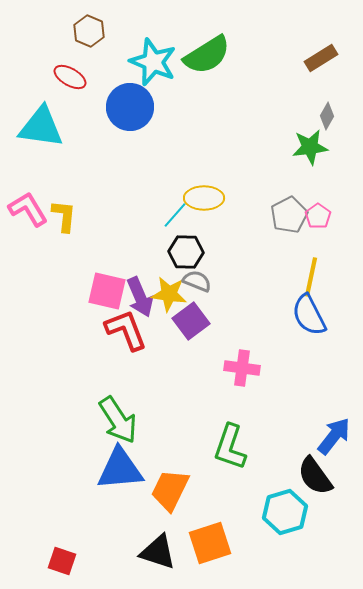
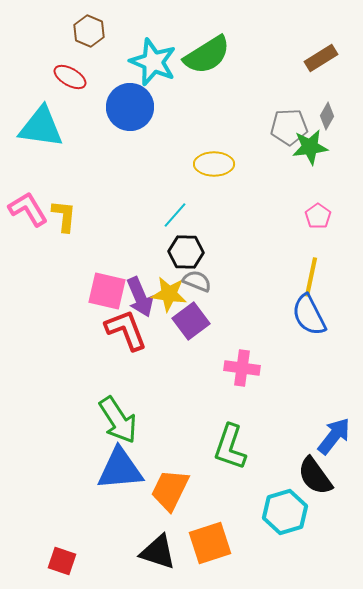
yellow ellipse: moved 10 px right, 34 px up
gray pentagon: moved 88 px up; rotated 24 degrees clockwise
